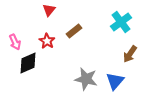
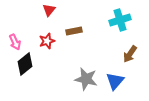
cyan cross: moved 1 px left, 2 px up; rotated 20 degrees clockwise
brown rectangle: rotated 28 degrees clockwise
red star: rotated 21 degrees clockwise
black diamond: moved 3 px left, 1 px down; rotated 15 degrees counterclockwise
